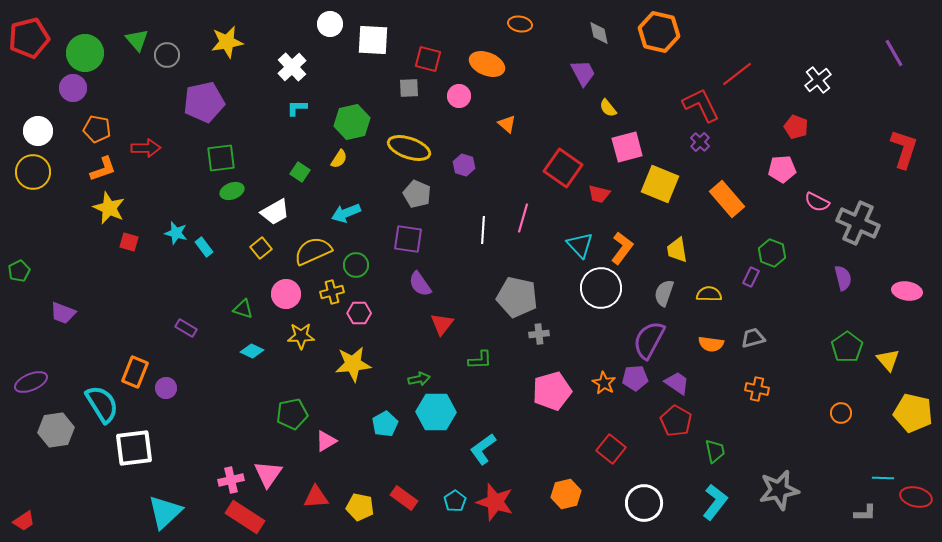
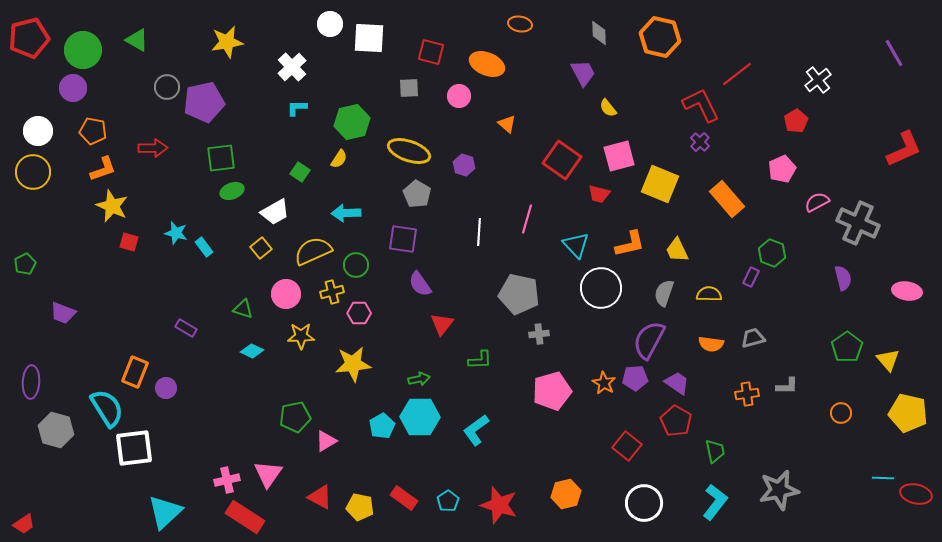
orange hexagon at (659, 32): moved 1 px right, 5 px down
gray diamond at (599, 33): rotated 10 degrees clockwise
green triangle at (137, 40): rotated 20 degrees counterclockwise
white square at (373, 40): moved 4 px left, 2 px up
green circle at (85, 53): moved 2 px left, 3 px up
gray circle at (167, 55): moved 32 px down
red square at (428, 59): moved 3 px right, 7 px up
red pentagon at (796, 127): moved 6 px up; rotated 20 degrees clockwise
orange pentagon at (97, 129): moved 4 px left, 2 px down
pink square at (627, 147): moved 8 px left, 9 px down
red arrow at (146, 148): moved 7 px right
yellow ellipse at (409, 148): moved 3 px down
red L-shape at (904, 149): rotated 48 degrees clockwise
red square at (563, 168): moved 1 px left, 8 px up
pink pentagon at (782, 169): rotated 20 degrees counterclockwise
gray pentagon at (417, 194): rotated 8 degrees clockwise
pink semicircle at (817, 202): rotated 125 degrees clockwise
yellow star at (109, 208): moved 3 px right, 2 px up
cyan arrow at (346, 213): rotated 20 degrees clockwise
pink line at (523, 218): moved 4 px right, 1 px down
white line at (483, 230): moved 4 px left, 2 px down
purple square at (408, 239): moved 5 px left
cyan triangle at (580, 245): moved 4 px left
orange L-shape at (622, 248): moved 8 px right, 4 px up; rotated 40 degrees clockwise
yellow trapezoid at (677, 250): rotated 16 degrees counterclockwise
green pentagon at (19, 271): moved 6 px right, 7 px up
gray pentagon at (517, 297): moved 2 px right, 3 px up
purple ellipse at (31, 382): rotated 64 degrees counterclockwise
orange cross at (757, 389): moved 10 px left, 5 px down; rotated 20 degrees counterclockwise
cyan semicircle at (102, 404): moved 5 px right, 4 px down
cyan hexagon at (436, 412): moved 16 px left, 5 px down
yellow pentagon at (913, 413): moved 5 px left
green pentagon at (292, 414): moved 3 px right, 3 px down
cyan pentagon at (385, 424): moved 3 px left, 2 px down
gray hexagon at (56, 430): rotated 24 degrees clockwise
cyan L-shape at (483, 449): moved 7 px left, 19 px up
red square at (611, 449): moved 16 px right, 3 px up
pink cross at (231, 480): moved 4 px left
red triangle at (316, 497): moved 4 px right; rotated 32 degrees clockwise
red ellipse at (916, 497): moved 3 px up
cyan pentagon at (455, 501): moved 7 px left
red star at (495, 502): moved 4 px right, 3 px down
gray L-shape at (865, 513): moved 78 px left, 127 px up
red trapezoid at (24, 521): moved 3 px down
